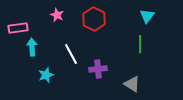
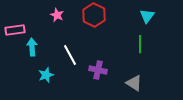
red hexagon: moved 4 px up
pink rectangle: moved 3 px left, 2 px down
white line: moved 1 px left, 1 px down
purple cross: moved 1 px down; rotated 18 degrees clockwise
gray triangle: moved 2 px right, 1 px up
